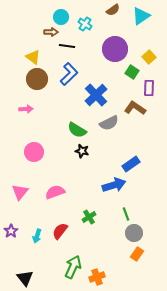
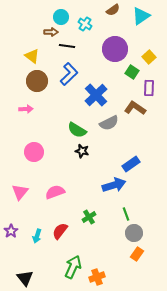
yellow triangle: moved 1 px left, 1 px up
brown circle: moved 2 px down
